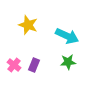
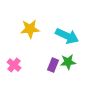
yellow star: moved 2 px right, 4 px down; rotated 24 degrees counterclockwise
purple rectangle: moved 19 px right
